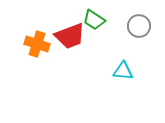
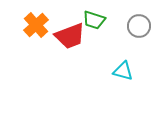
green trapezoid: rotated 15 degrees counterclockwise
orange cross: moved 1 px left, 19 px up; rotated 30 degrees clockwise
cyan triangle: rotated 10 degrees clockwise
